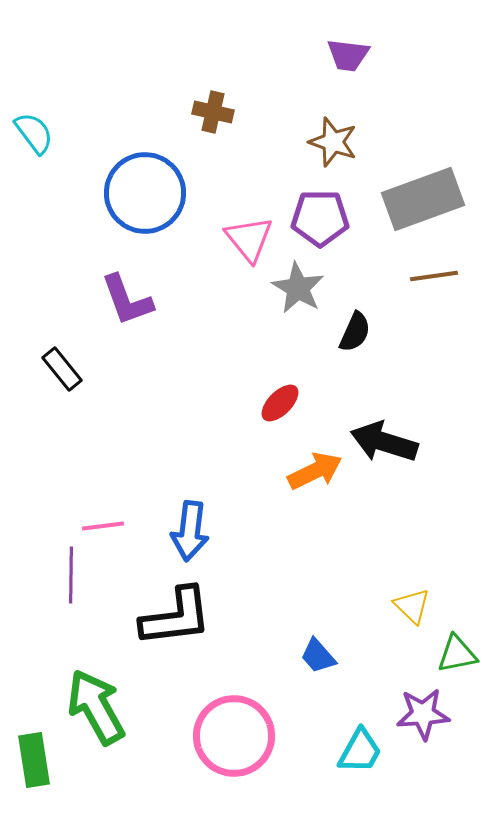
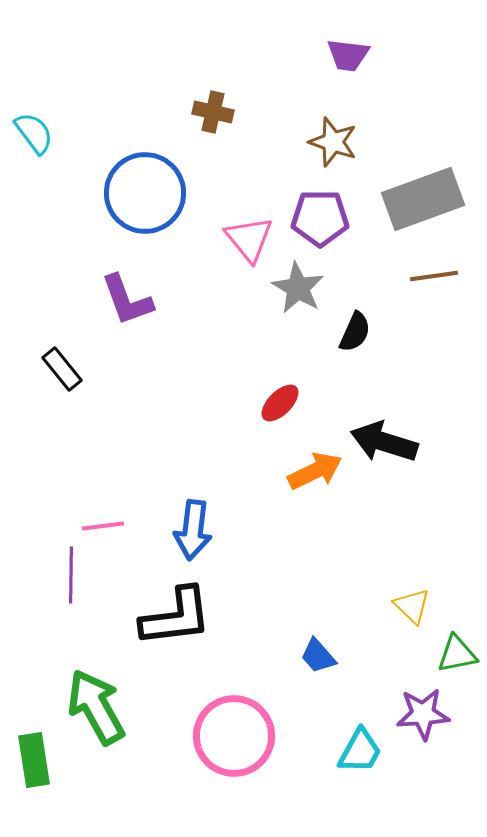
blue arrow: moved 3 px right, 1 px up
